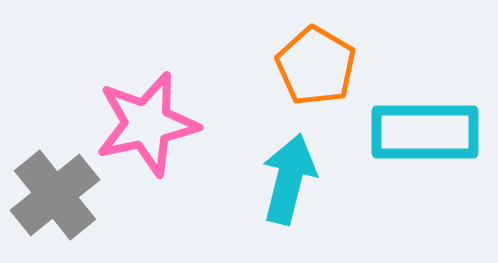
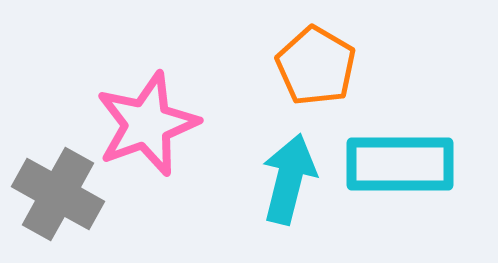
pink star: rotated 8 degrees counterclockwise
cyan rectangle: moved 25 px left, 32 px down
gray cross: moved 3 px right, 1 px up; rotated 22 degrees counterclockwise
